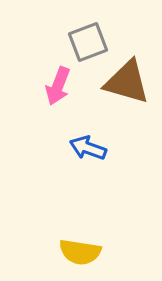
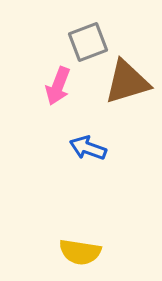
brown triangle: rotated 33 degrees counterclockwise
